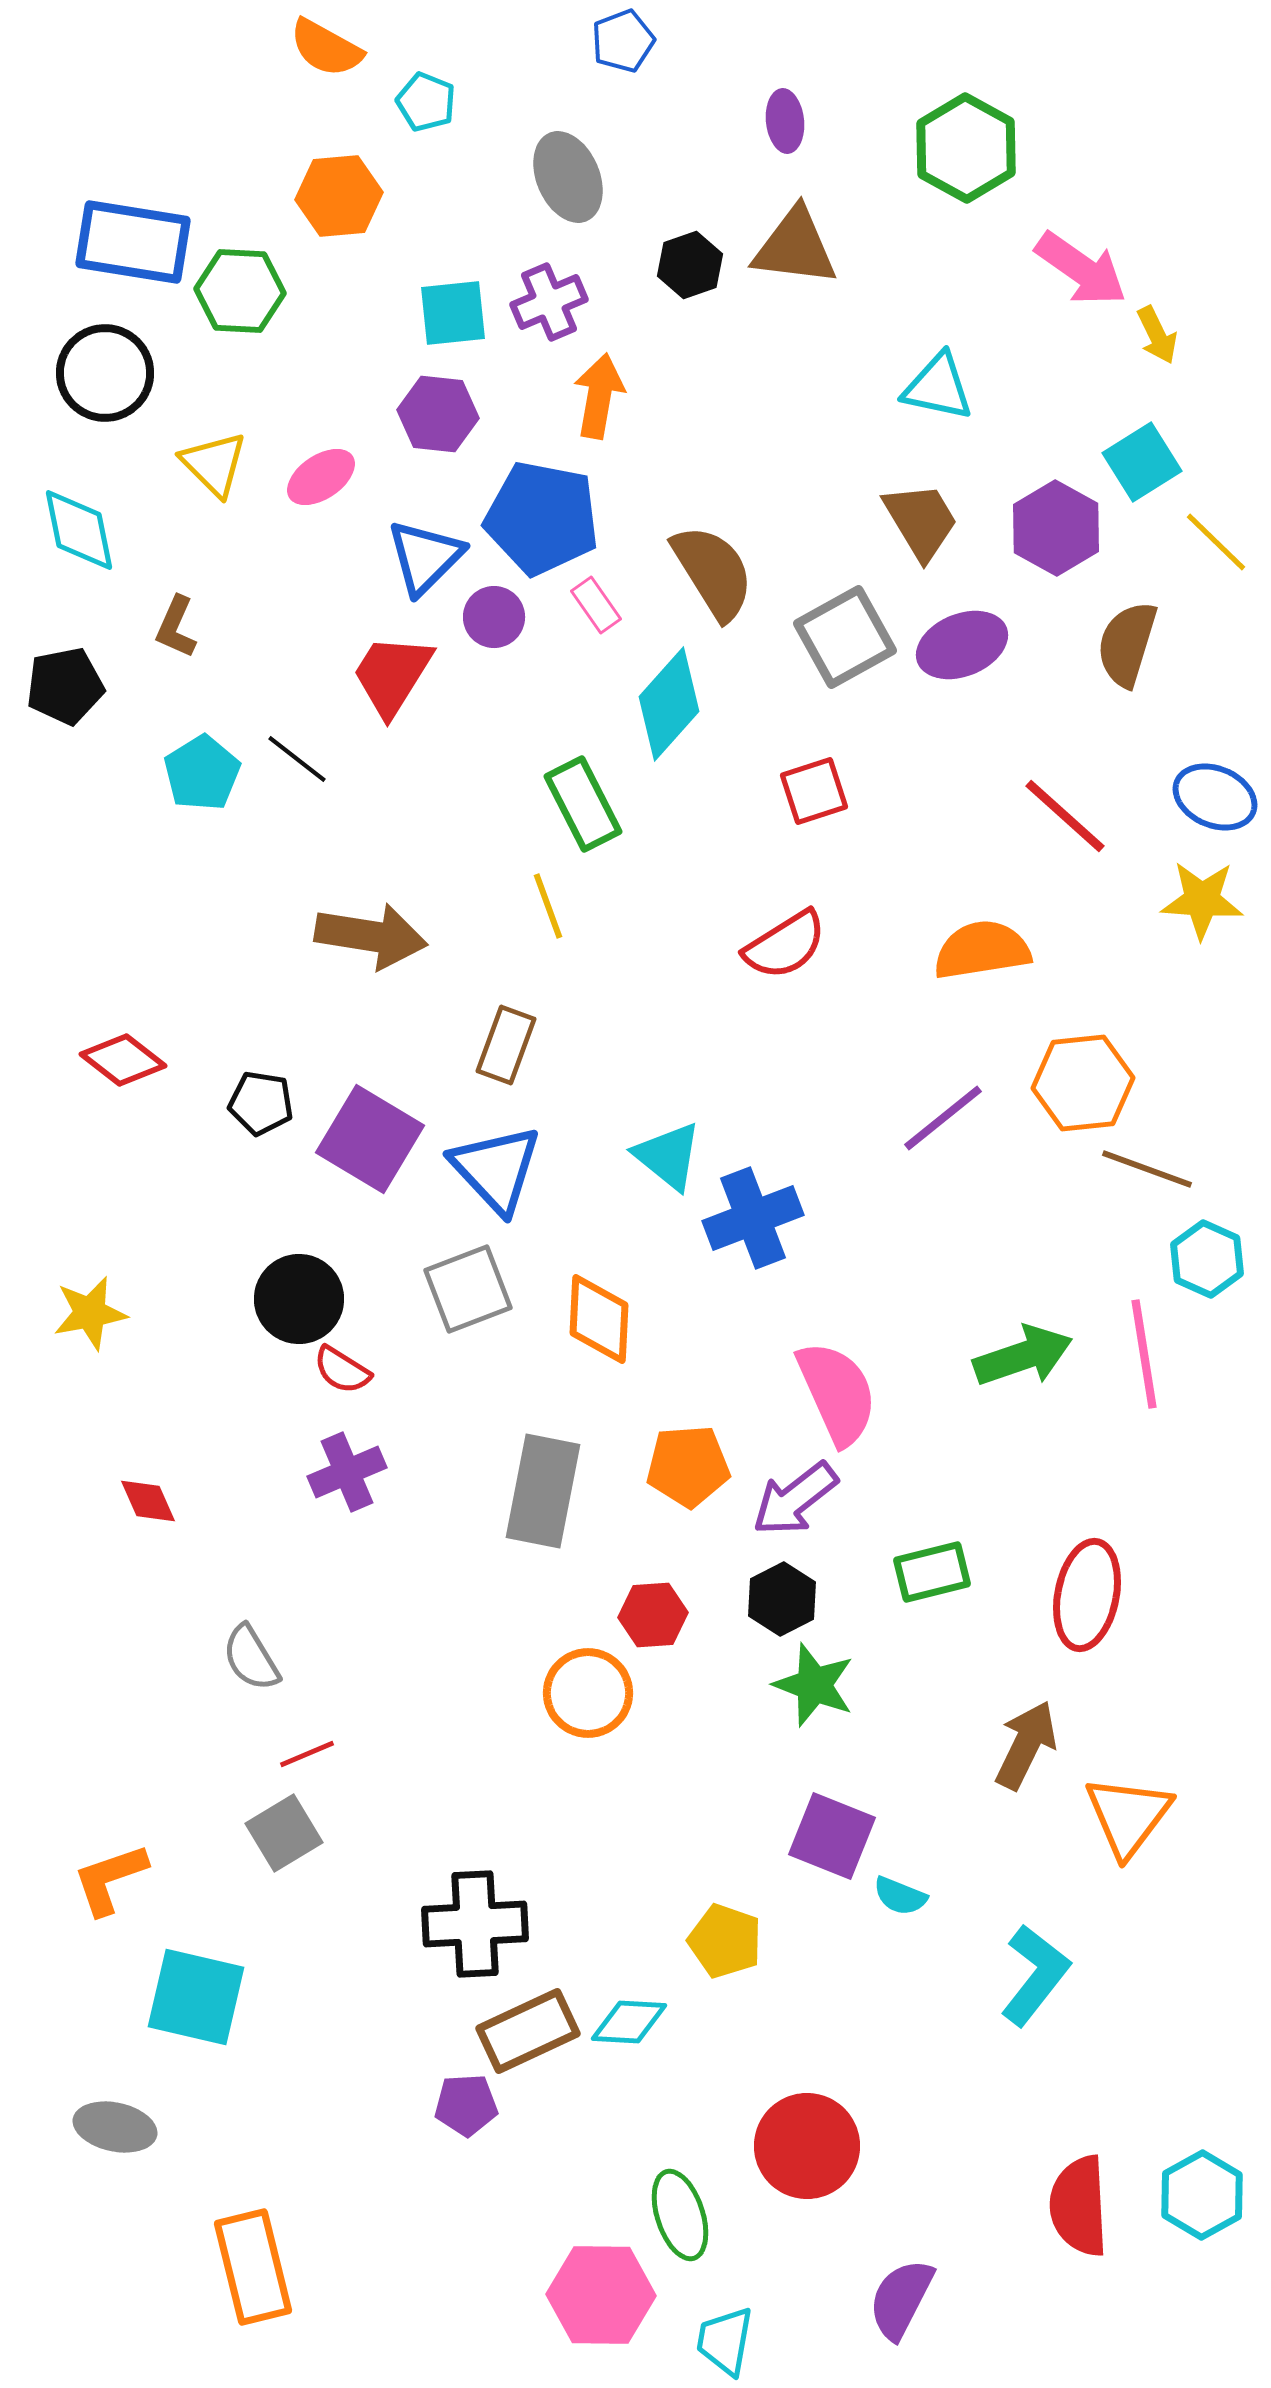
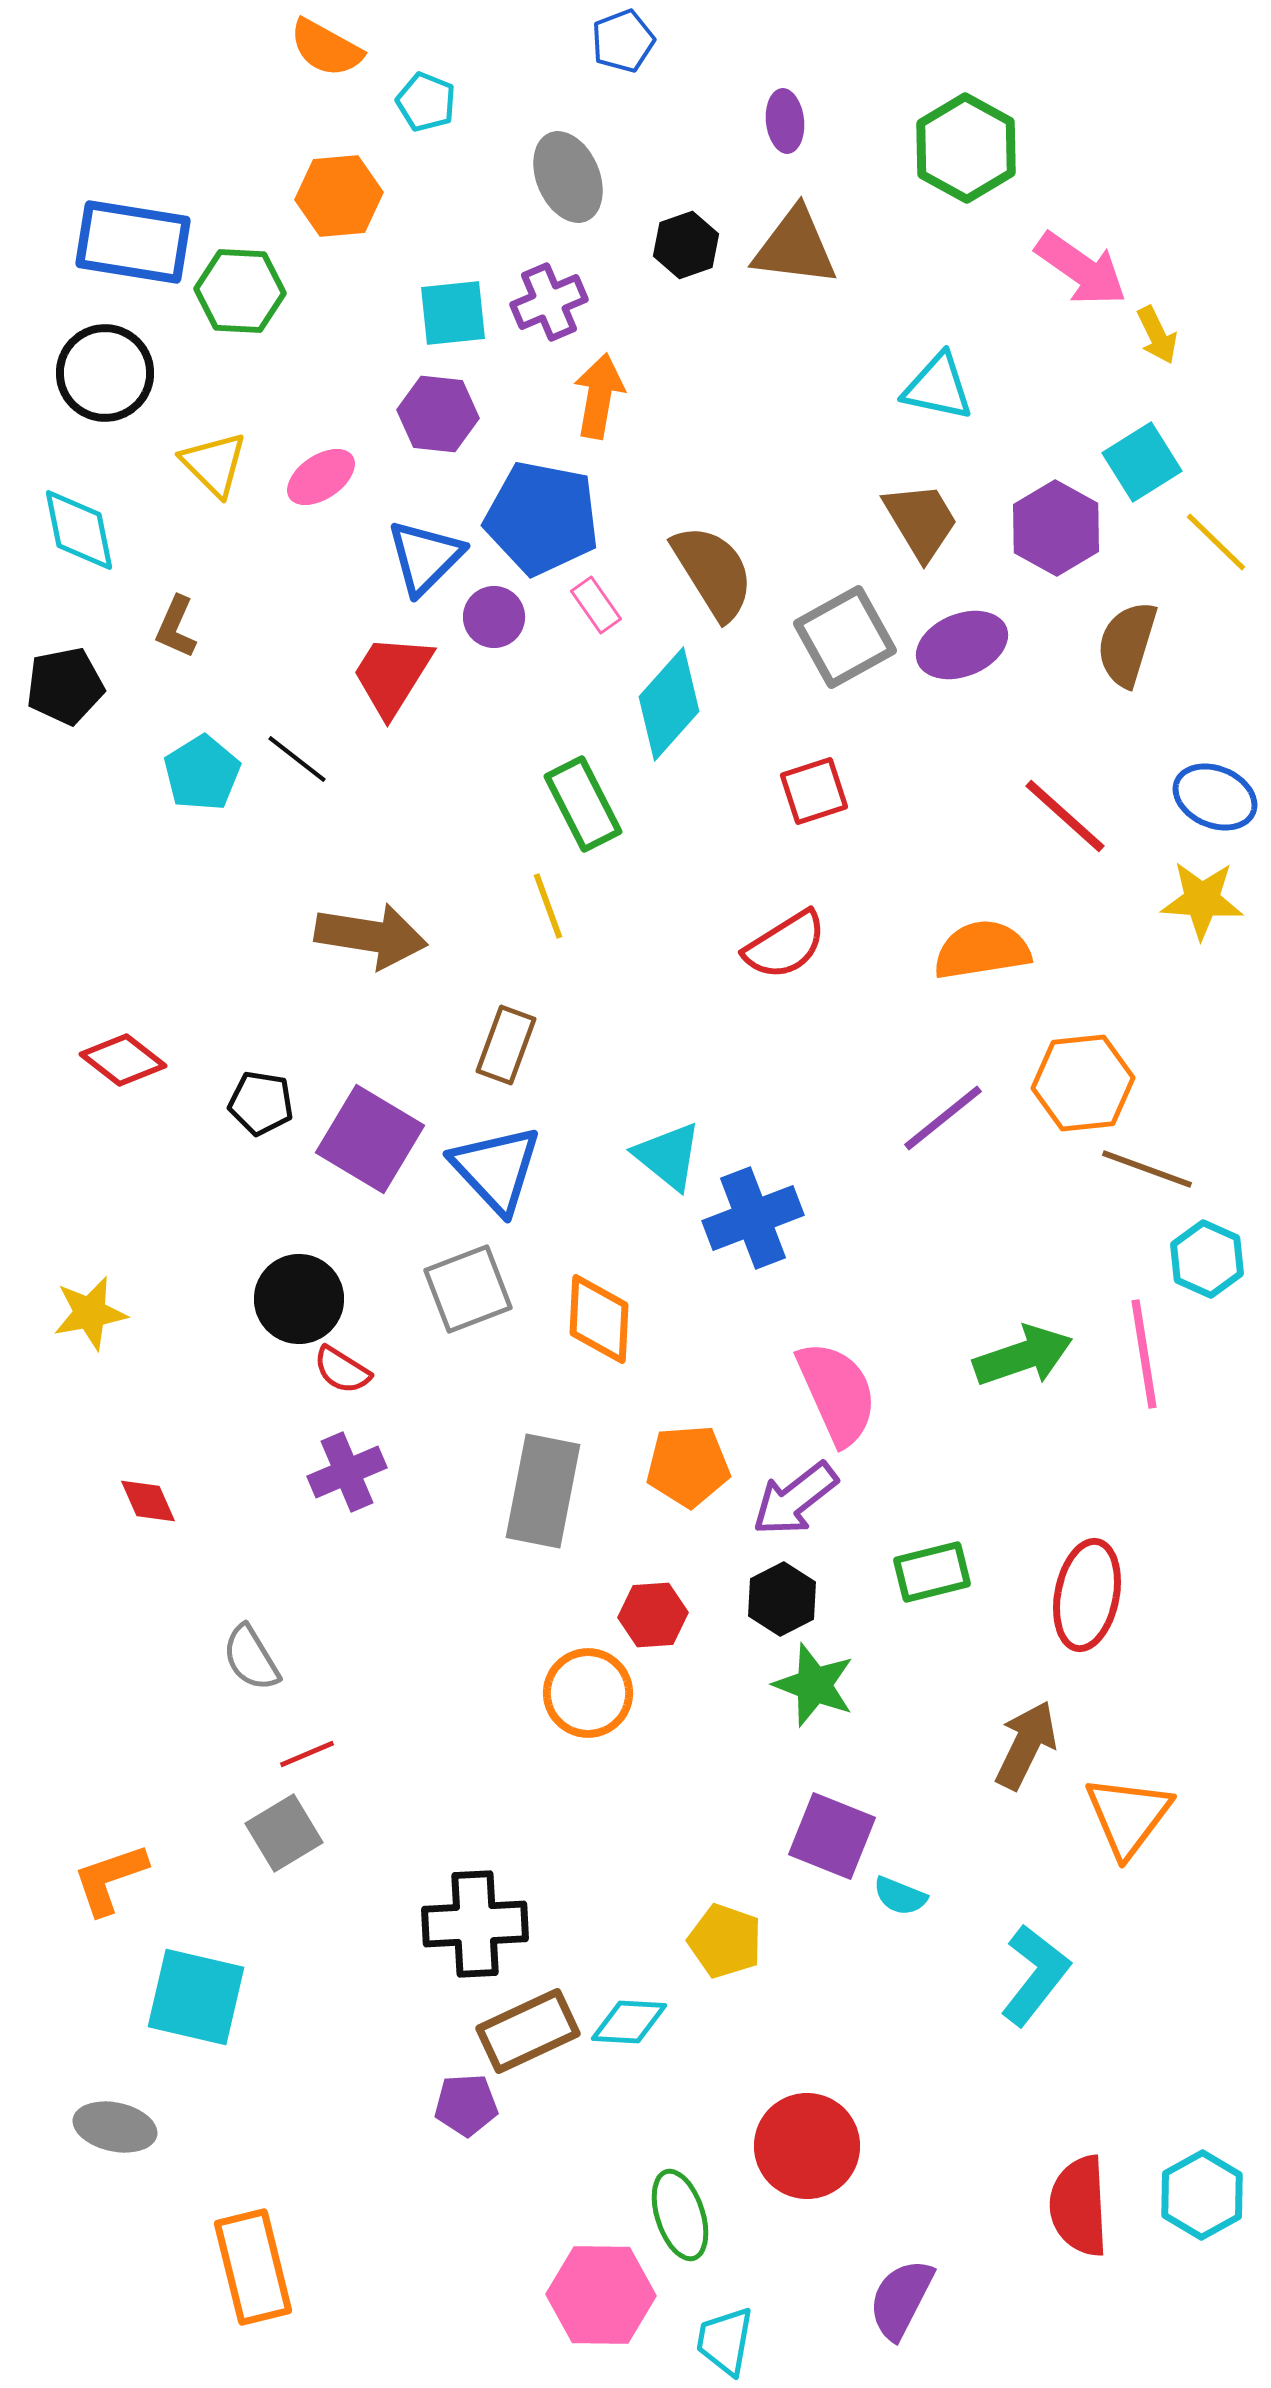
black hexagon at (690, 265): moved 4 px left, 20 px up
